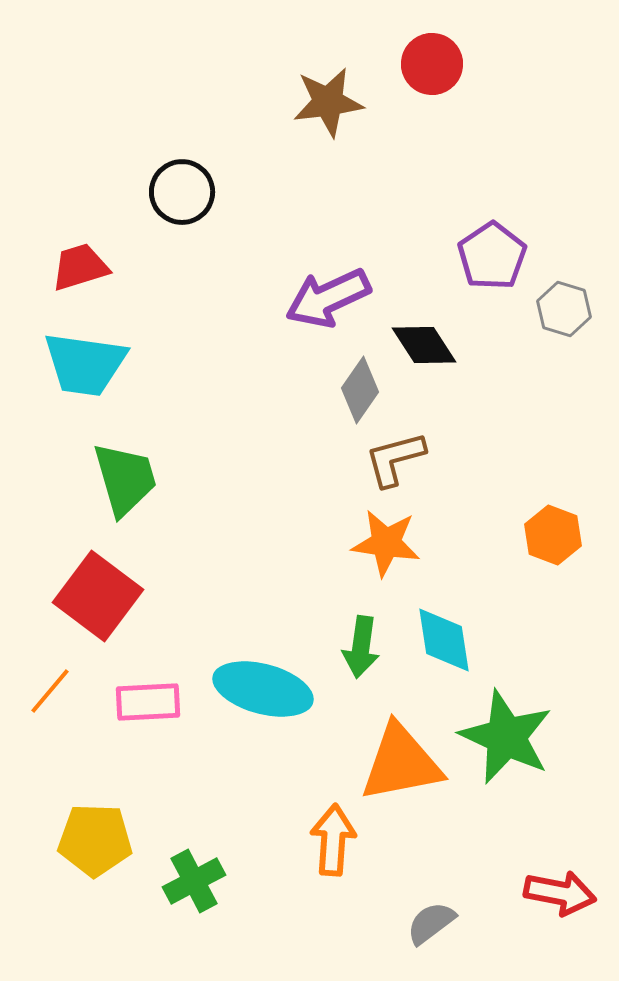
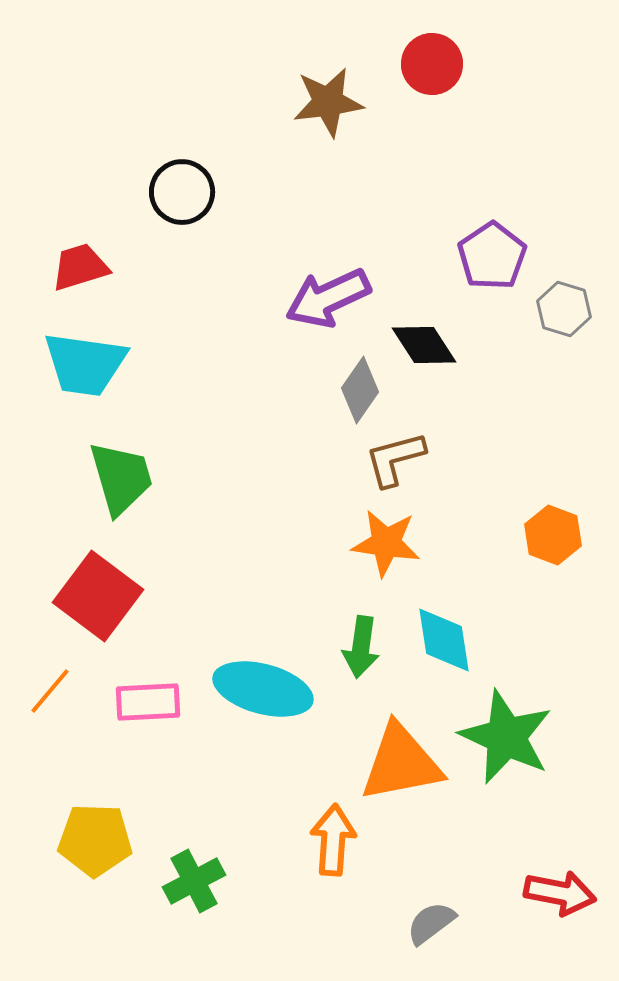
green trapezoid: moved 4 px left, 1 px up
